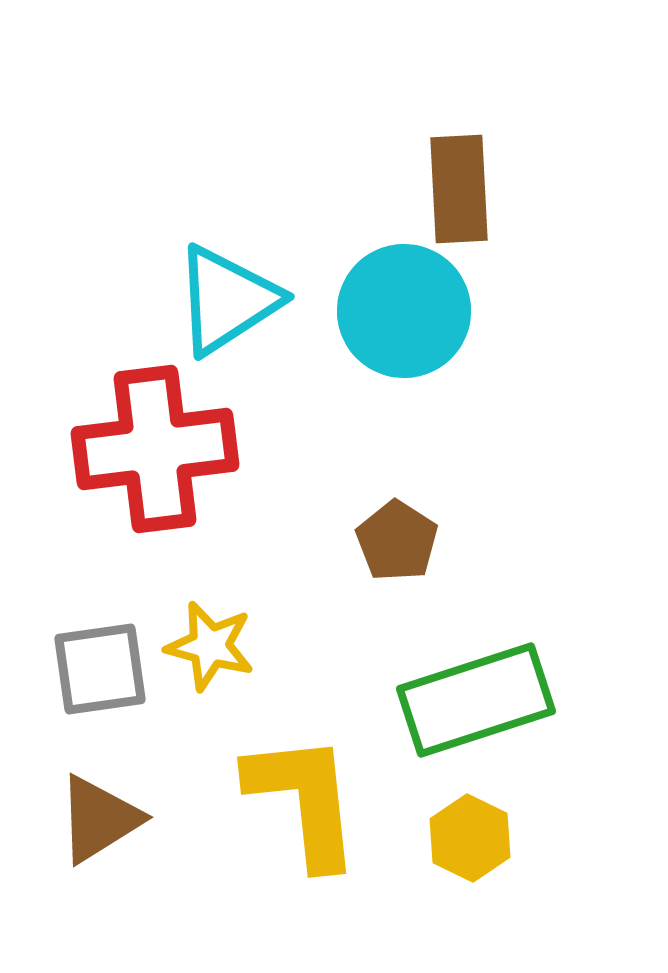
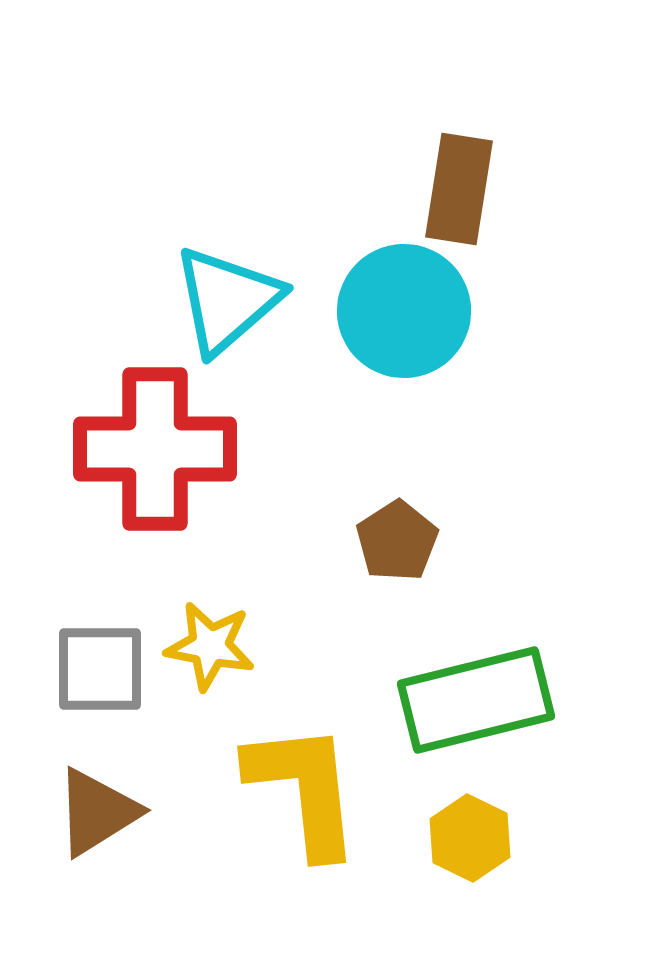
brown rectangle: rotated 12 degrees clockwise
cyan triangle: rotated 8 degrees counterclockwise
red cross: rotated 7 degrees clockwise
brown pentagon: rotated 6 degrees clockwise
yellow star: rotated 4 degrees counterclockwise
gray square: rotated 8 degrees clockwise
green rectangle: rotated 4 degrees clockwise
yellow L-shape: moved 11 px up
brown triangle: moved 2 px left, 7 px up
